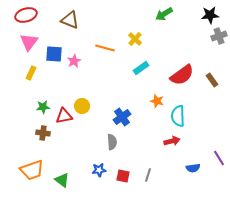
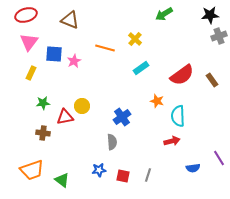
green star: moved 4 px up
red triangle: moved 1 px right, 1 px down
